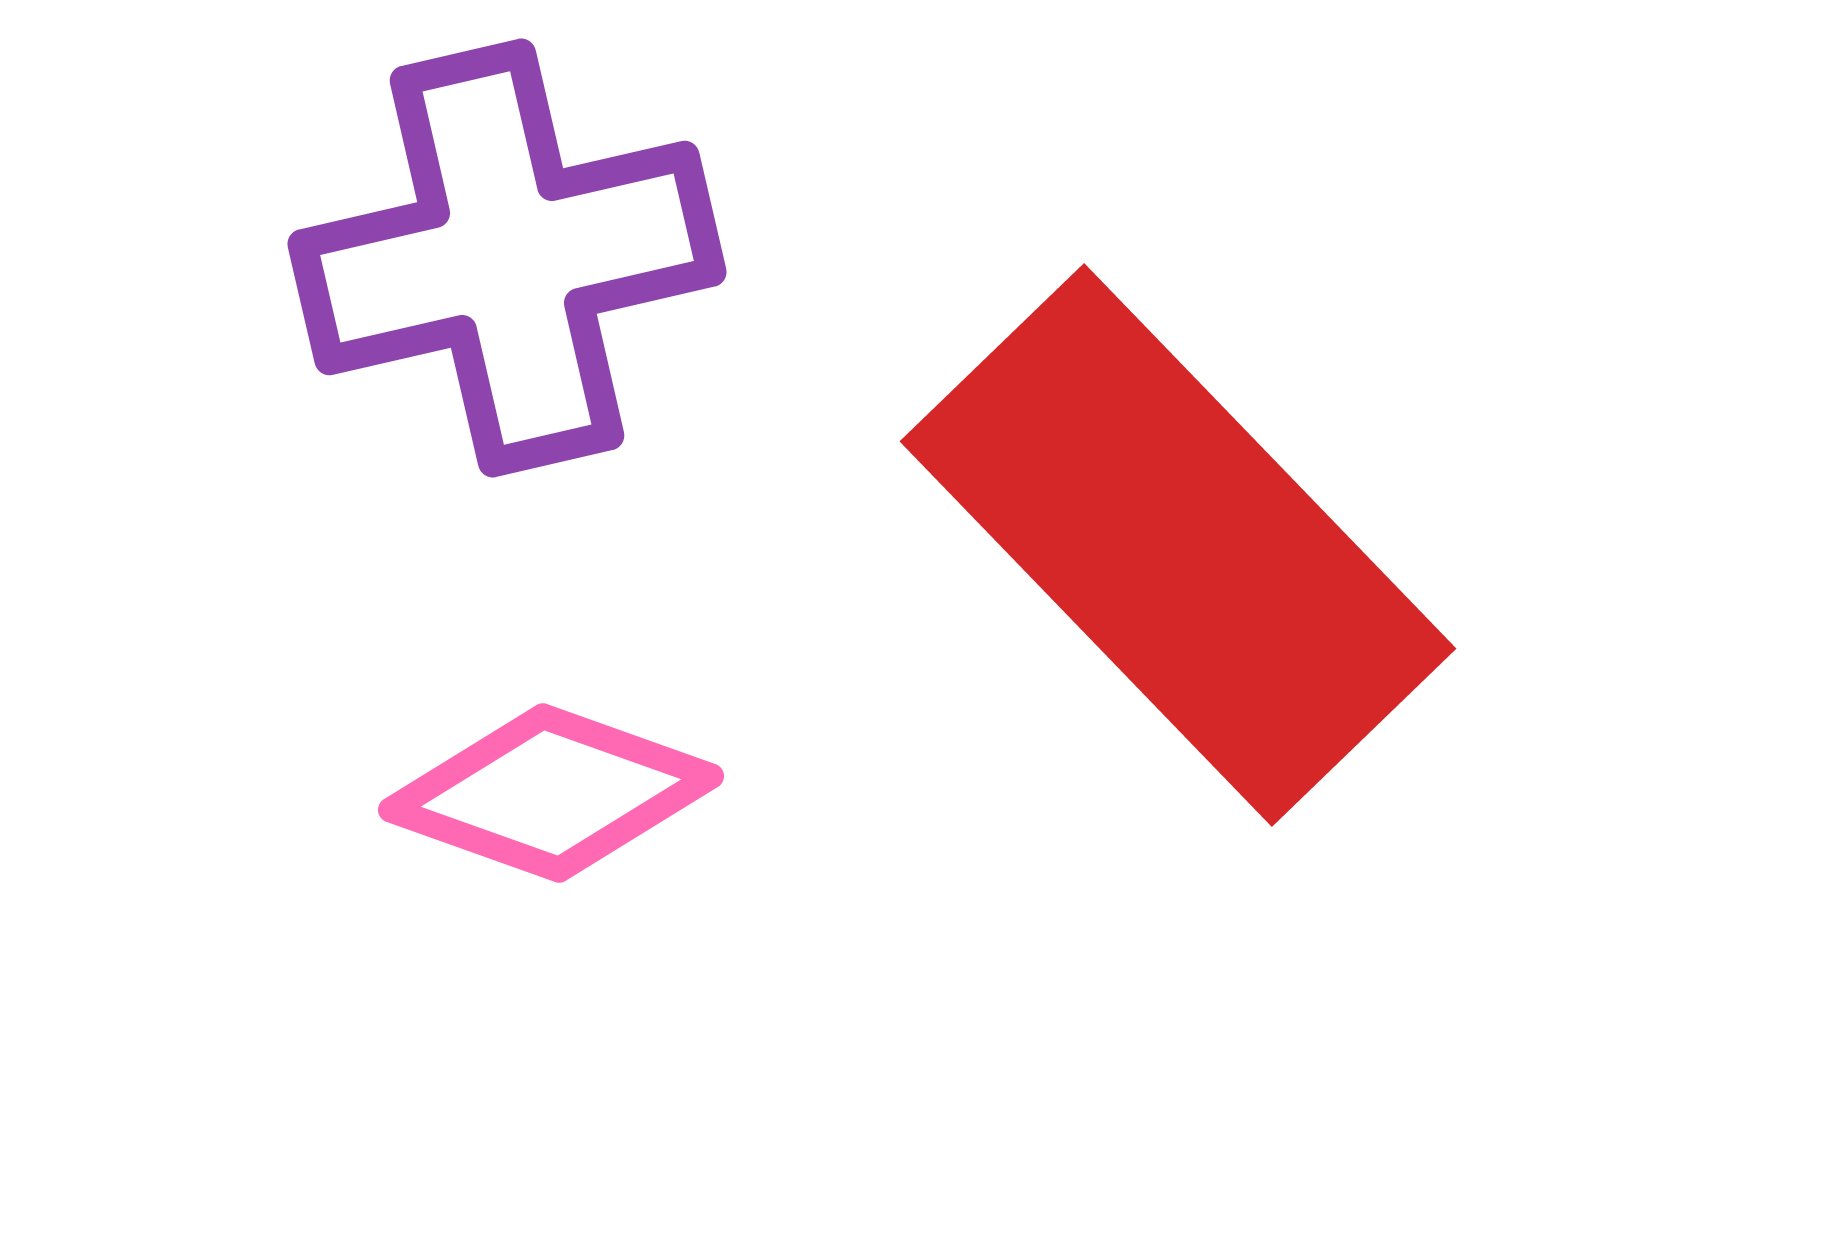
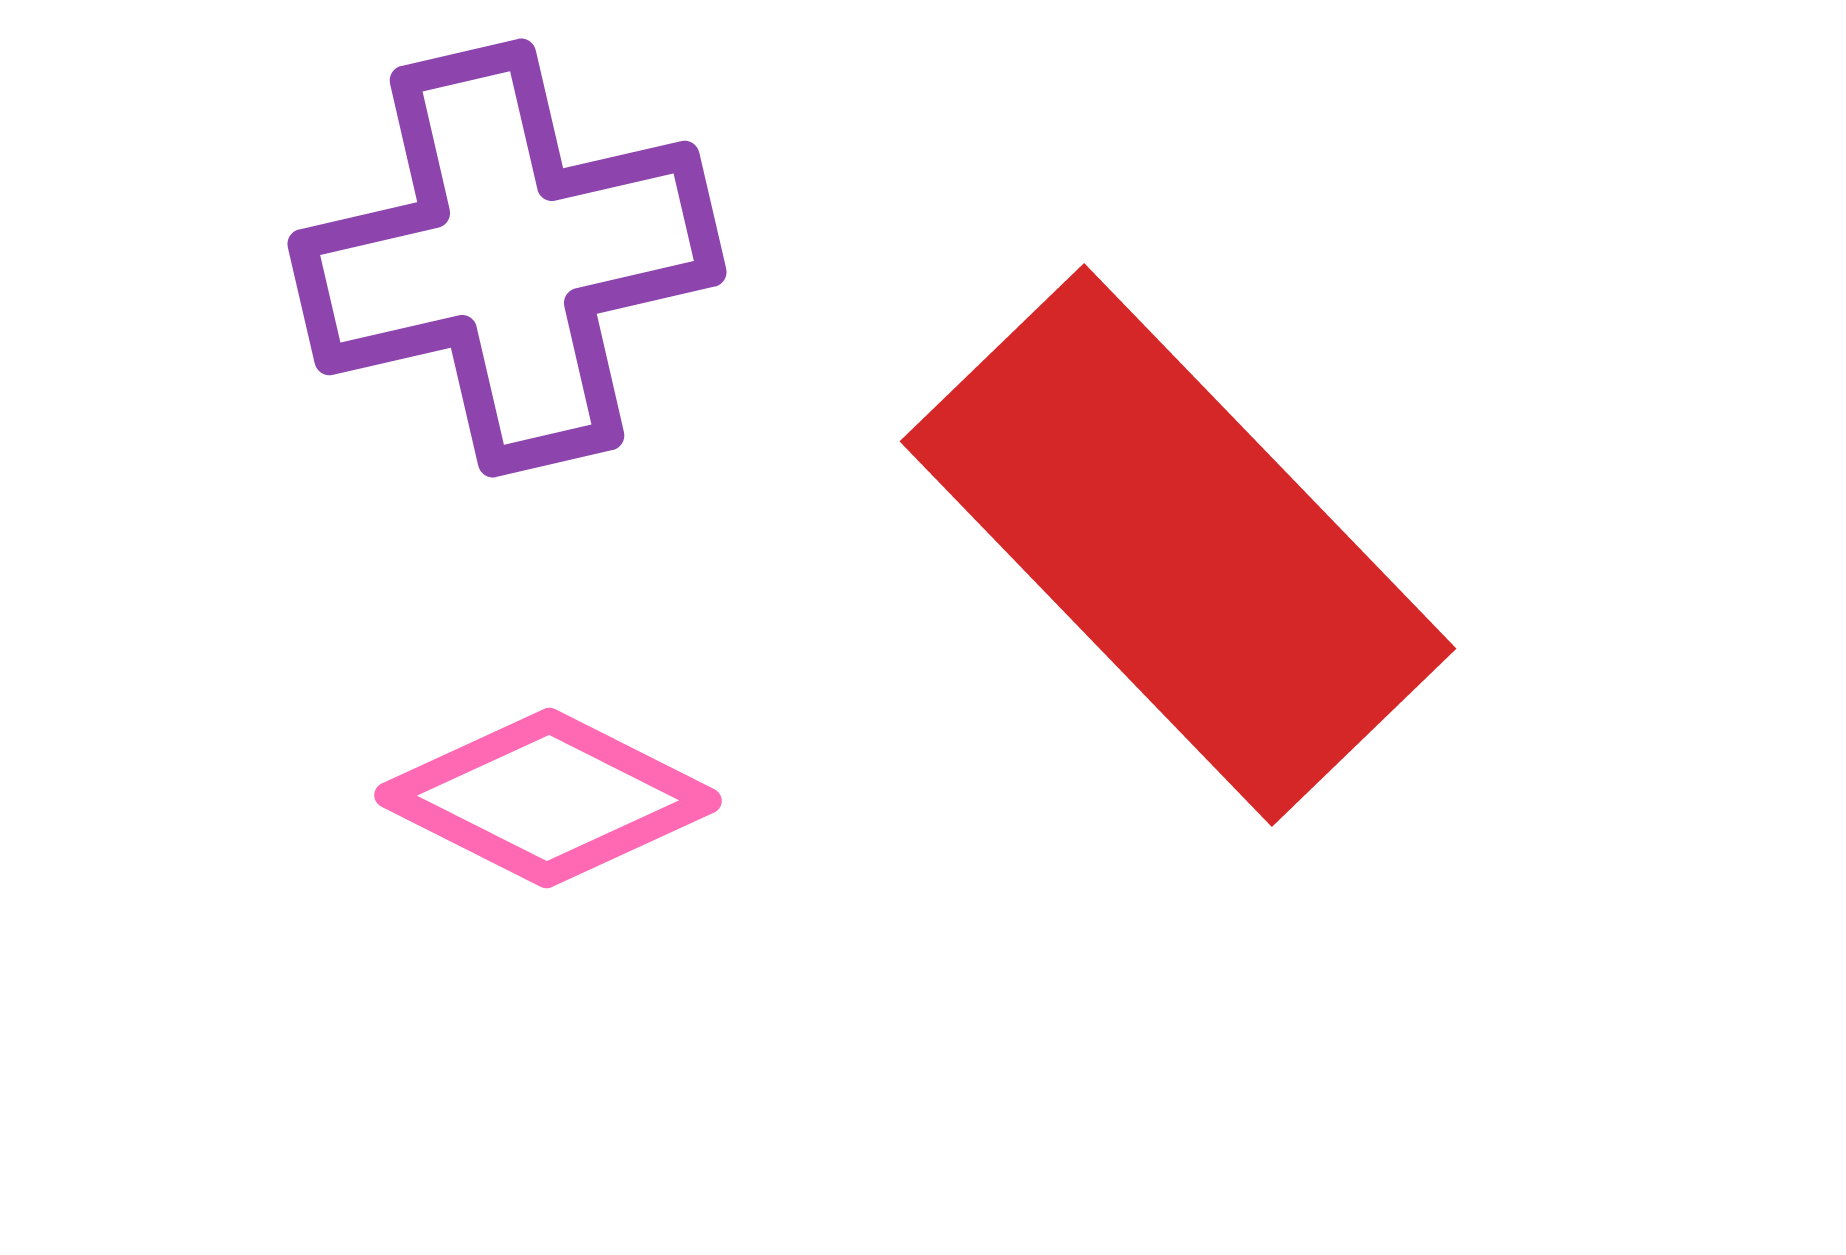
pink diamond: moved 3 px left, 5 px down; rotated 7 degrees clockwise
